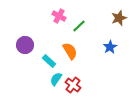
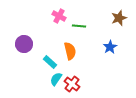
green line: rotated 48 degrees clockwise
purple circle: moved 1 px left, 1 px up
orange semicircle: rotated 18 degrees clockwise
cyan rectangle: moved 1 px right, 1 px down
red cross: moved 1 px left, 1 px up
